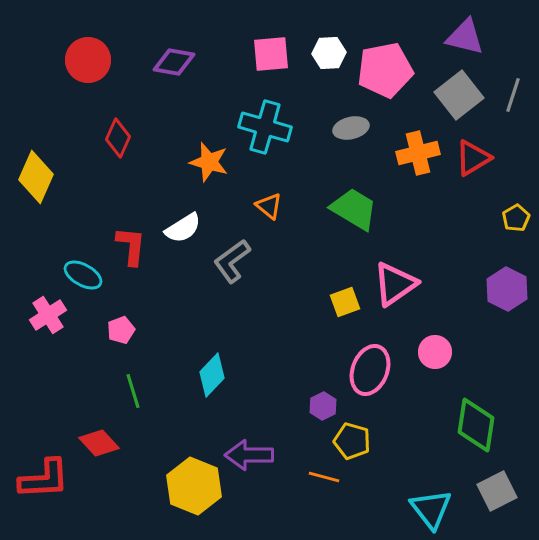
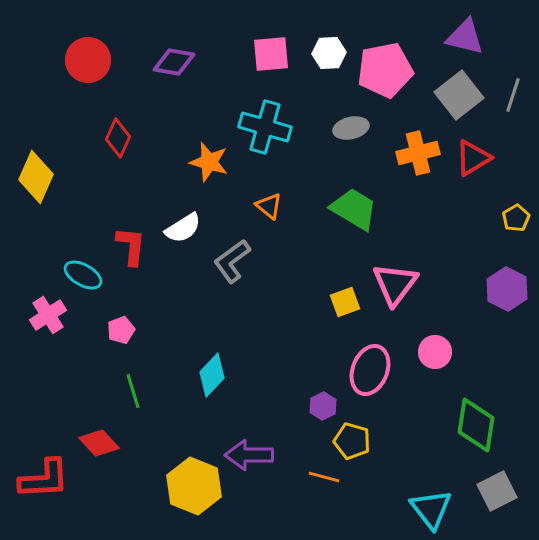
pink triangle at (395, 284): rotated 18 degrees counterclockwise
